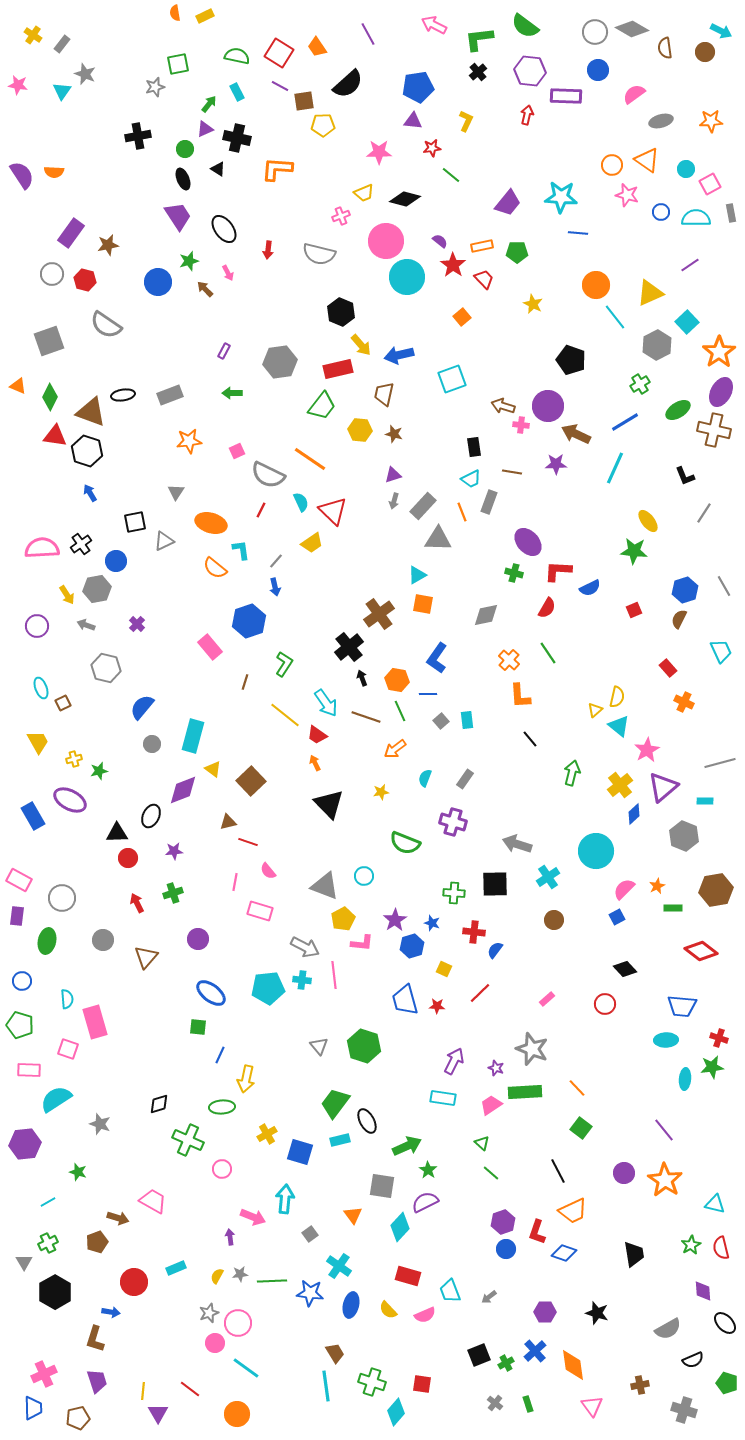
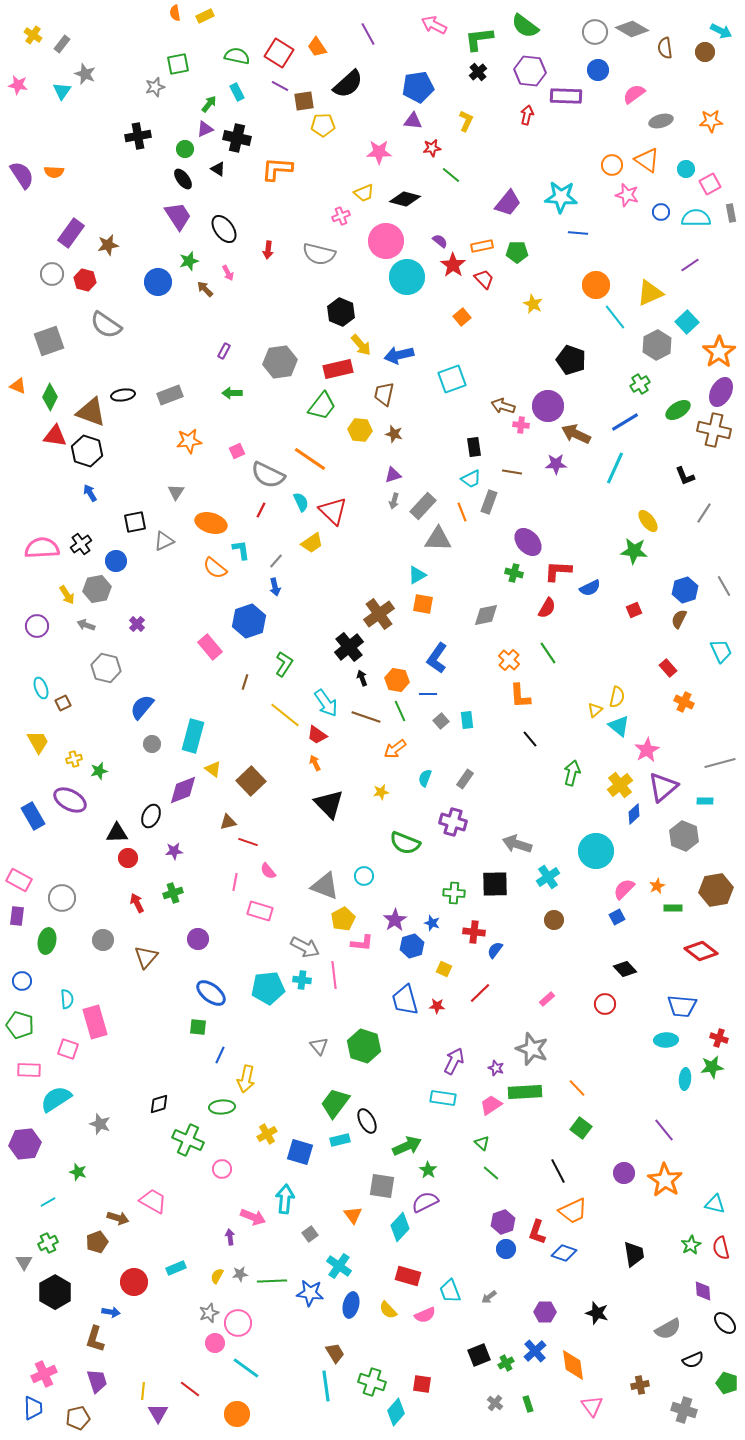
black ellipse at (183, 179): rotated 15 degrees counterclockwise
